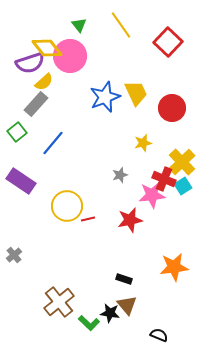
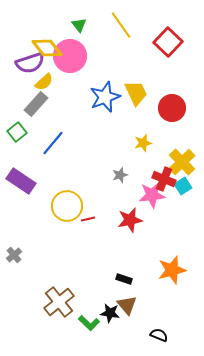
orange star: moved 2 px left, 3 px down; rotated 8 degrees counterclockwise
